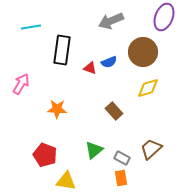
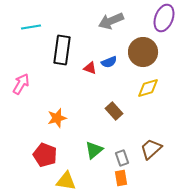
purple ellipse: moved 1 px down
orange star: moved 9 px down; rotated 18 degrees counterclockwise
gray rectangle: rotated 42 degrees clockwise
